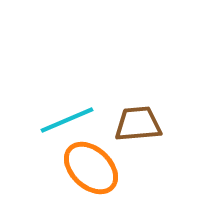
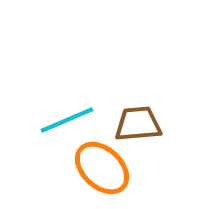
orange ellipse: moved 11 px right
